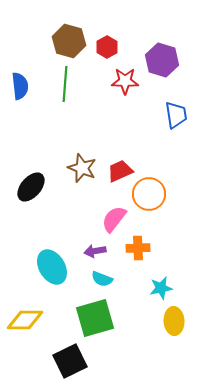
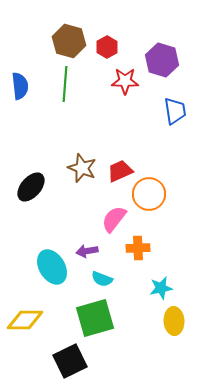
blue trapezoid: moved 1 px left, 4 px up
purple arrow: moved 8 px left
